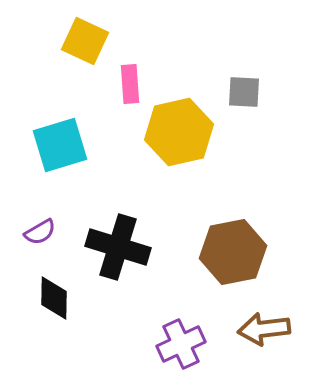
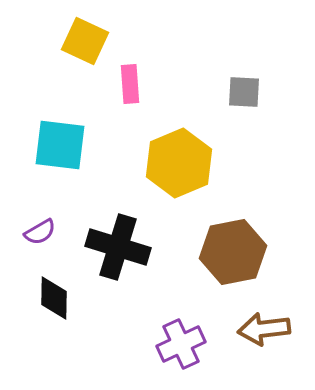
yellow hexagon: moved 31 px down; rotated 10 degrees counterclockwise
cyan square: rotated 24 degrees clockwise
